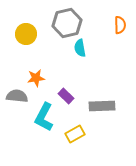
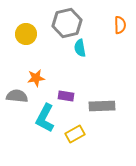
purple rectangle: rotated 35 degrees counterclockwise
cyan L-shape: moved 1 px right, 1 px down
